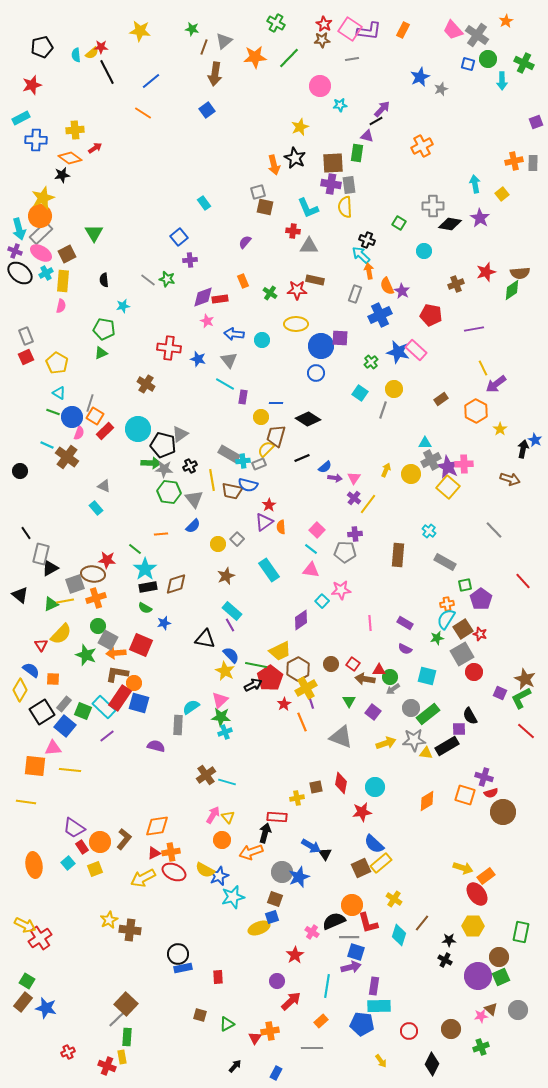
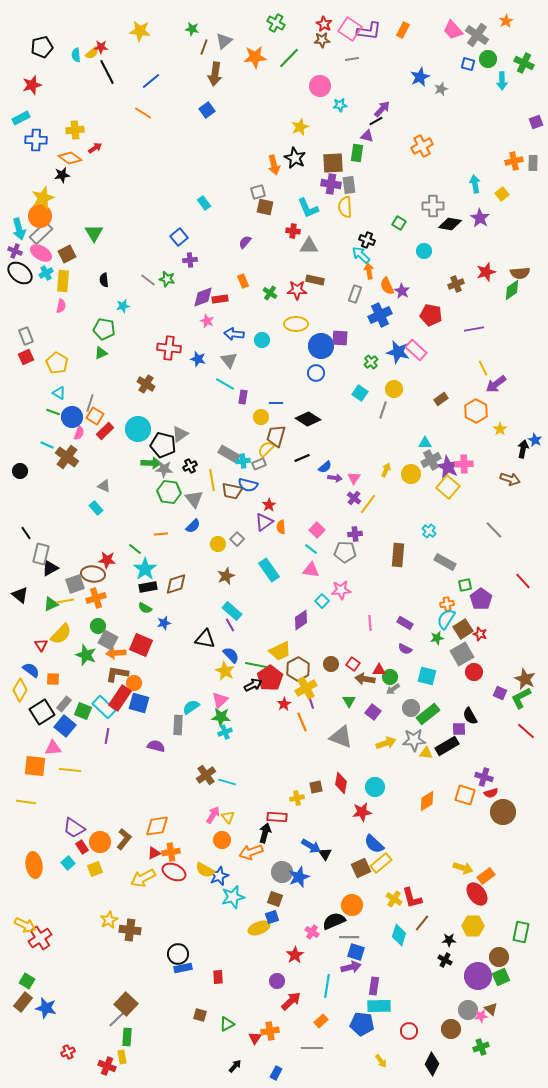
purple line at (107, 736): rotated 42 degrees counterclockwise
red L-shape at (368, 923): moved 44 px right, 25 px up
gray circle at (518, 1010): moved 50 px left
